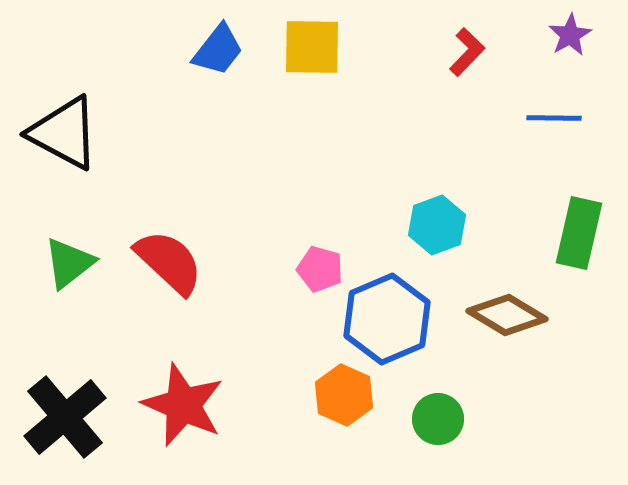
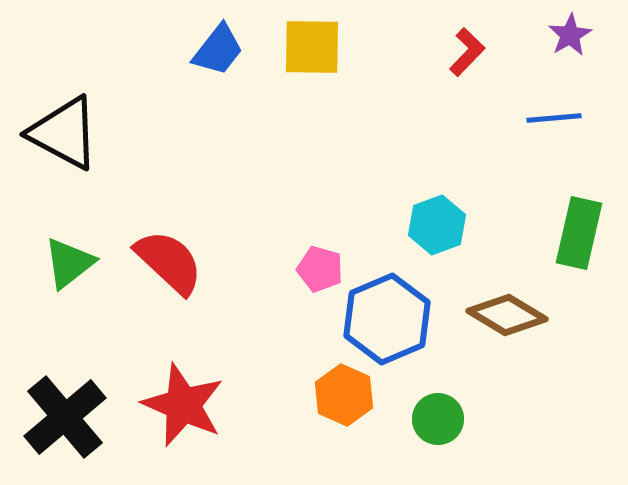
blue line: rotated 6 degrees counterclockwise
